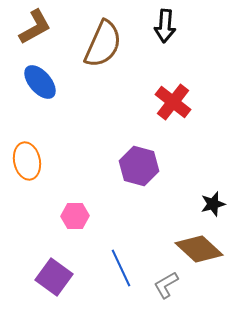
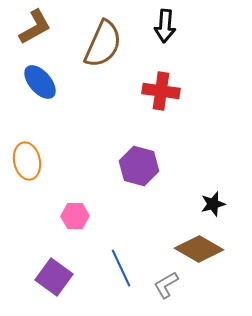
red cross: moved 12 px left, 11 px up; rotated 30 degrees counterclockwise
brown diamond: rotated 12 degrees counterclockwise
